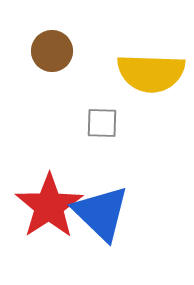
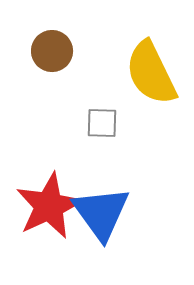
yellow semicircle: rotated 62 degrees clockwise
red star: rotated 8 degrees clockwise
blue triangle: rotated 10 degrees clockwise
